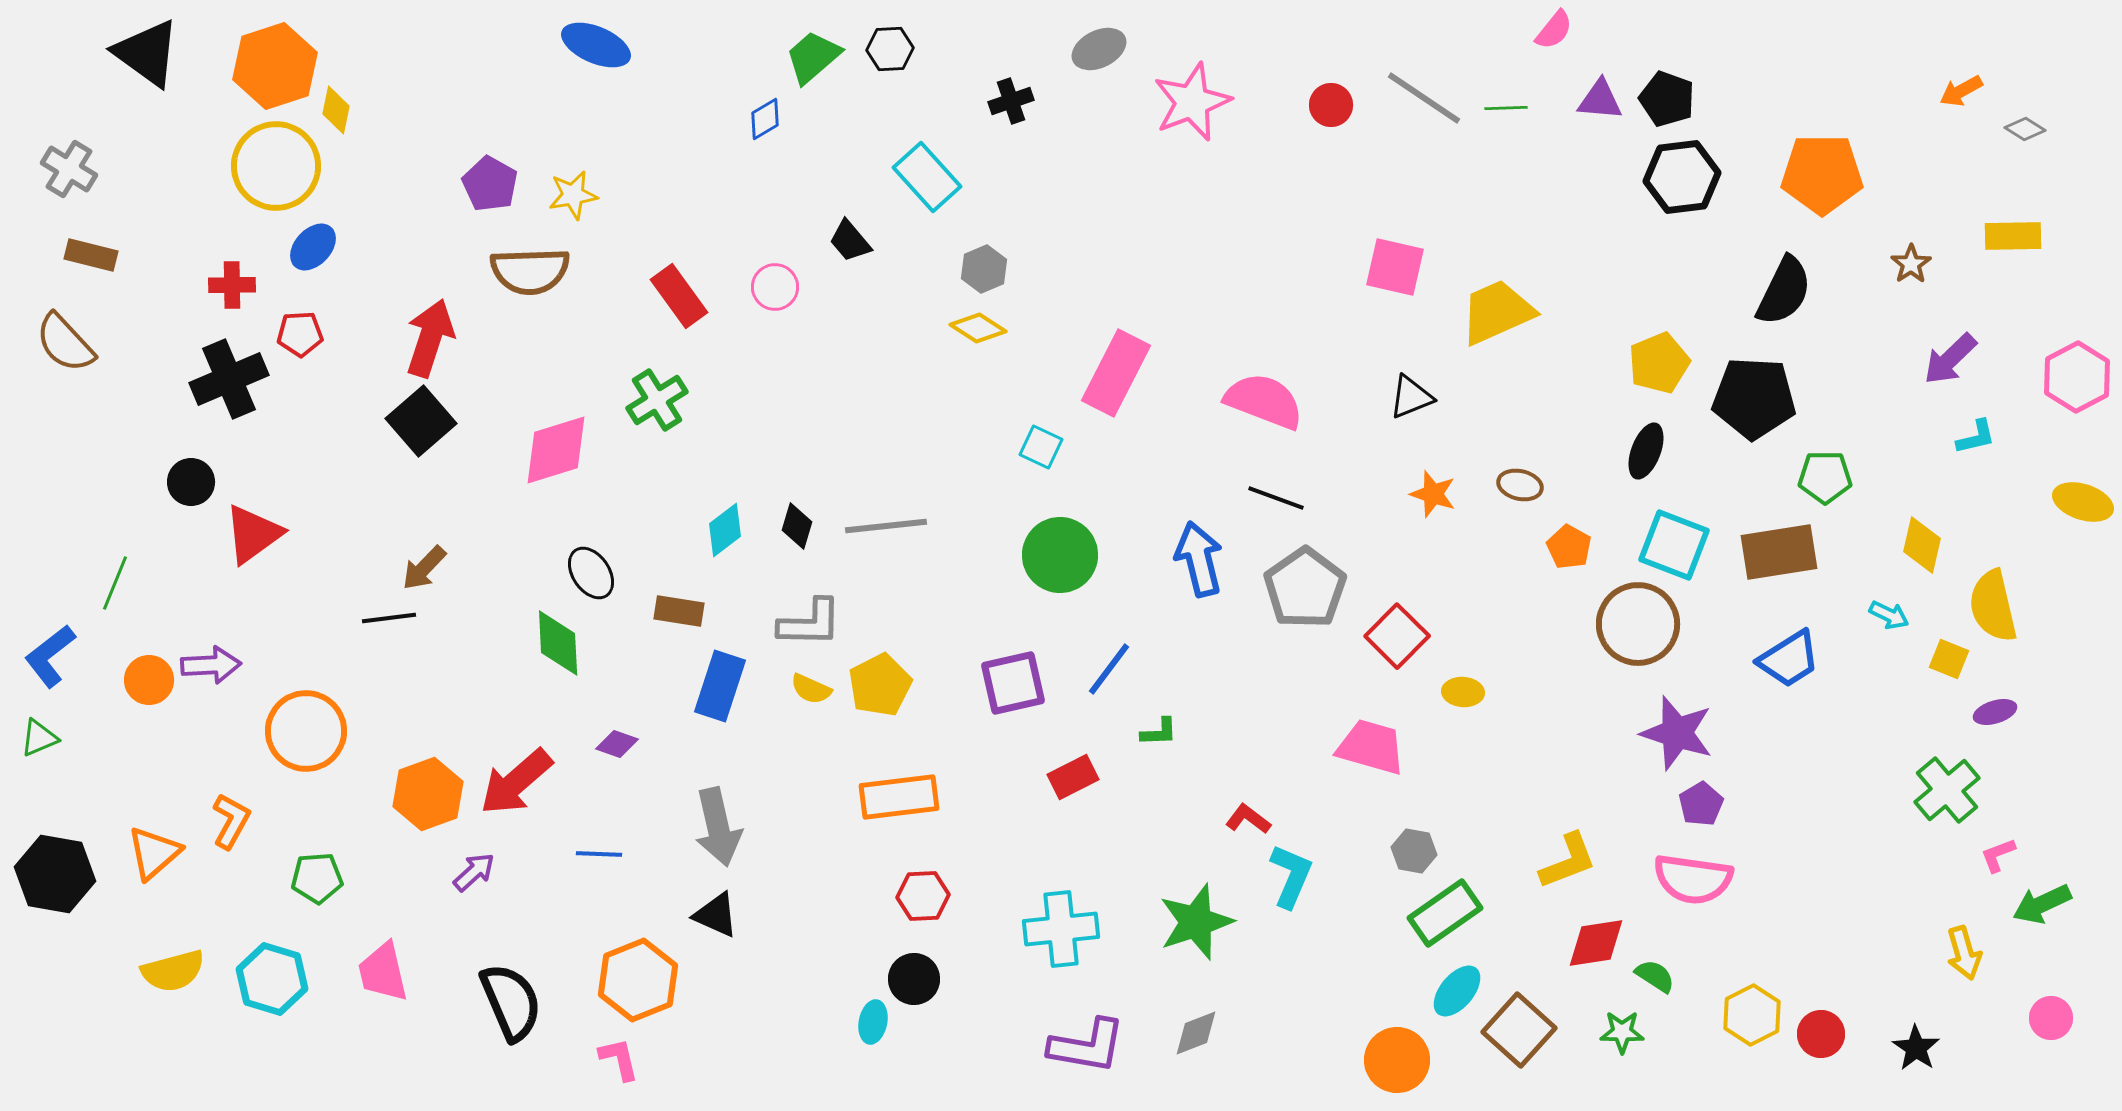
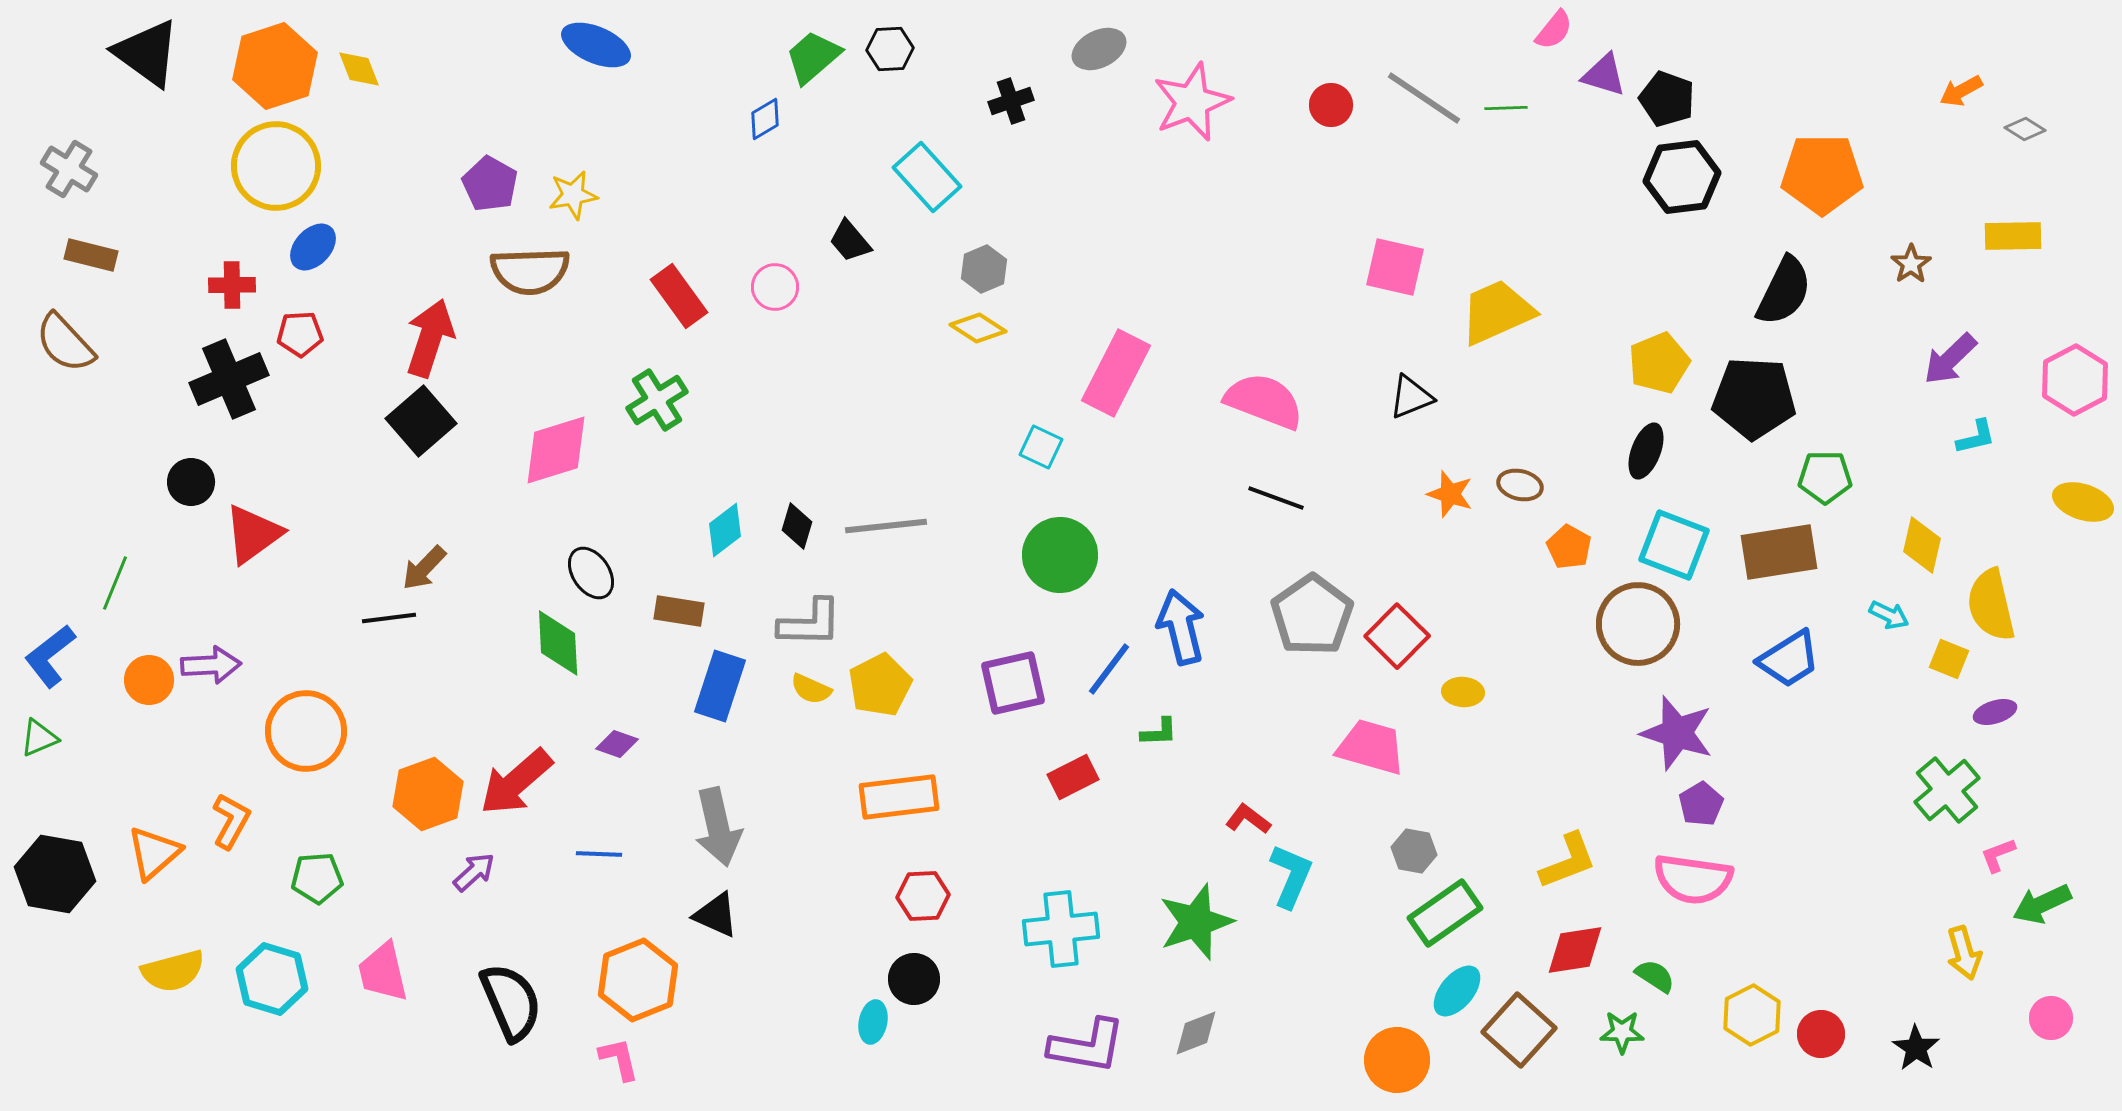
purple triangle at (1600, 100): moved 4 px right, 25 px up; rotated 12 degrees clockwise
yellow diamond at (336, 110): moved 23 px right, 41 px up; rotated 33 degrees counterclockwise
pink hexagon at (2077, 377): moved 2 px left, 3 px down
orange star at (1433, 494): moved 17 px right
blue arrow at (1199, 559): moved 18 px left, 68 px down
gray pentagon at (1305, 588): moved 7 px right, 27 px down
yellow semicircle at (1993, 606): moved 2 px left, 1 px up
red diamond at (1596, 943): moved 21 px left, 7 px down
